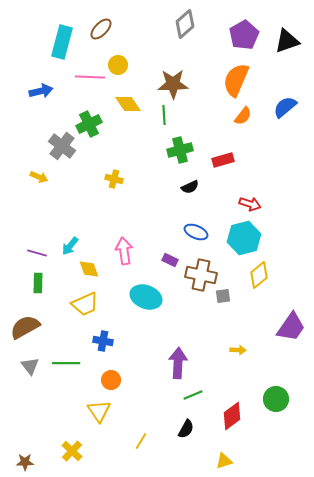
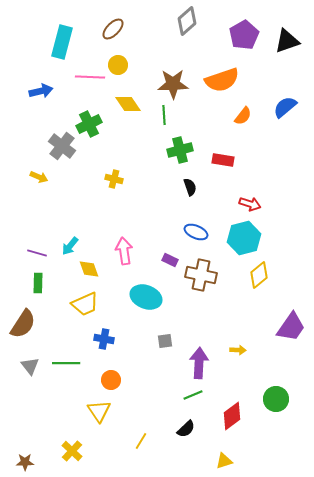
gray diamond at (185, 24): moved 2 px right, 3 px up
brown ellipse at (101, 29): moved 12 px right
orange semicircle at (236, 80): moved 14 px left; rotated 132 degrees counterclockwise
red rectangle at (223, 160): rotated 25 degrees clockwise
black semicircle at (190, 187): rotated 84 degrees counterclockwise
gray square at (223, 296): moved 58 px left, 45 px down
brown semicircle at (25, 327): moved 2 px left, 3 px up; rotated 152 degrees clockwise
blue cross at (103, 341): moved 1 px right, 2 px up
purple arrow at (178, 363): moved 21 px right
black semicircle at (186, 429): rotated 18 degrees clockwise
